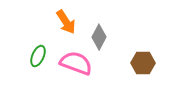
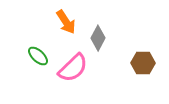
gray diamond: moved 1 px left, 1 px down
green ellipse: rotated 70 degrees counterclockwise
pink semicircle: moved 3 px left, 5 px down; rotated 116 degrees clockwise
